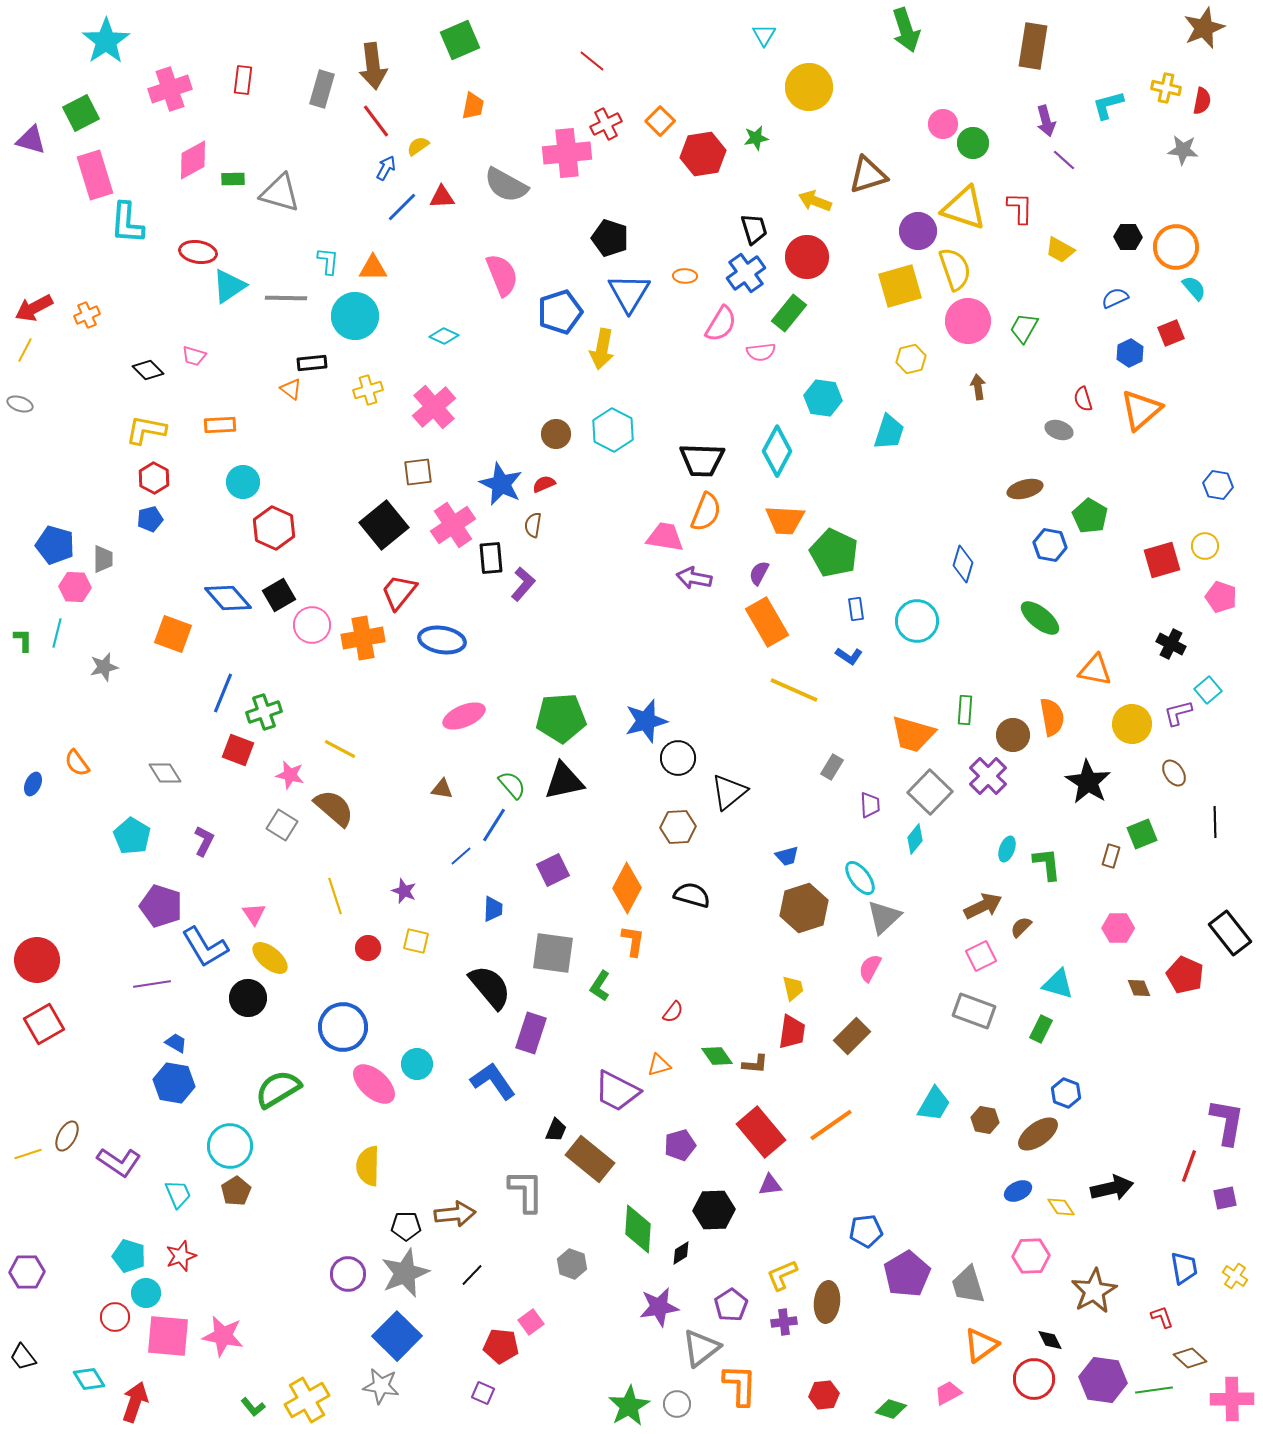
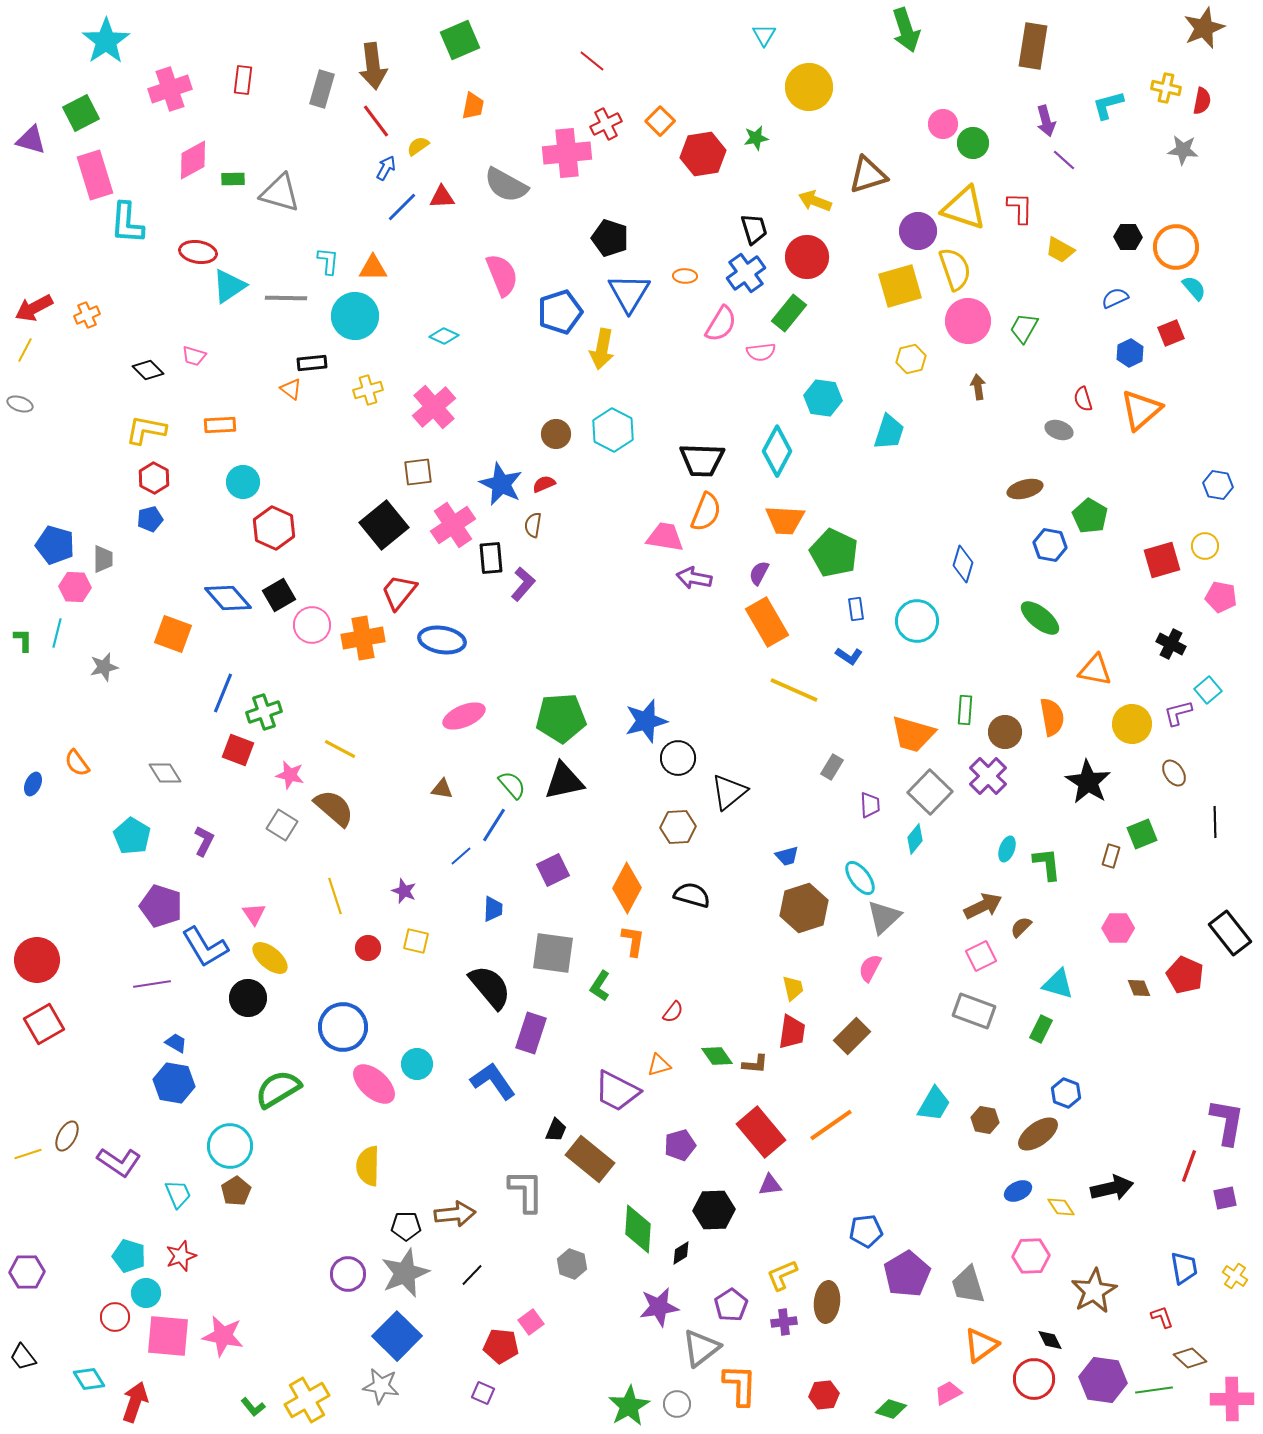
pink pentagon at (1221, 597): rotated 8 degrees counterclockwise
brown circle at (1013, 735): moved 8 px left, 3 px up
